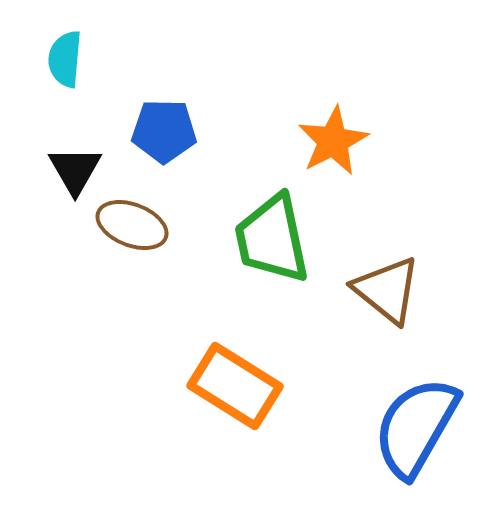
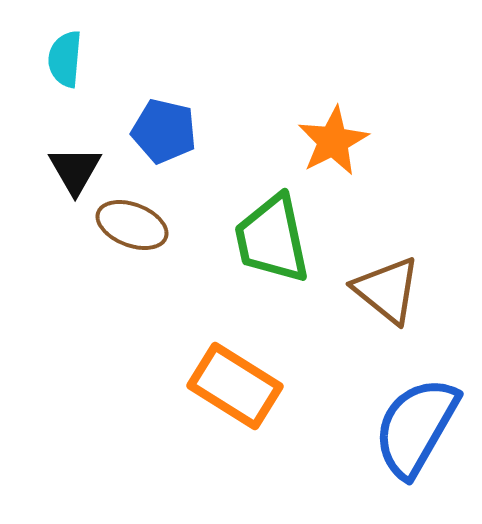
blue pentagon: rotated 12 degrees clockwise
